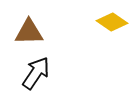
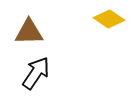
yellow diamond: moved 3 px left, 3 px up
